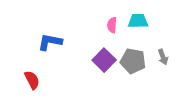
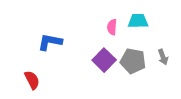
pink semicircle: moved 2 px down
